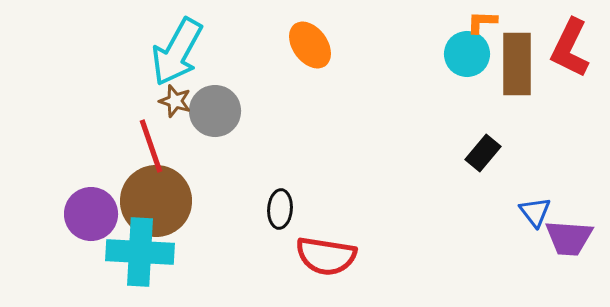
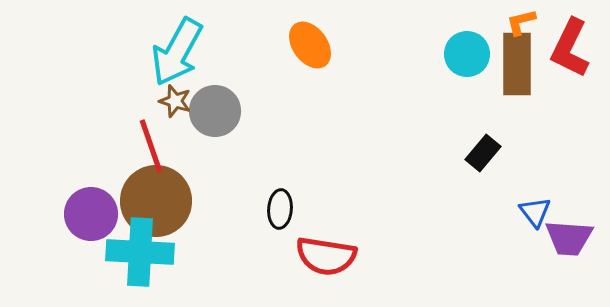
orange L-shape: moved 39 px right; rotated 16 degrees counterclockwise
